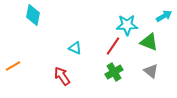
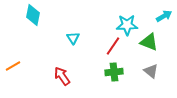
cyan triangle: moved 2 px left, 10 px up; rotated 32 degrees clockwise
green cross: rotated 24 degrees clockwise
